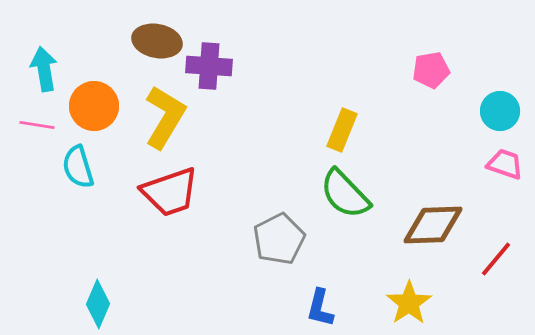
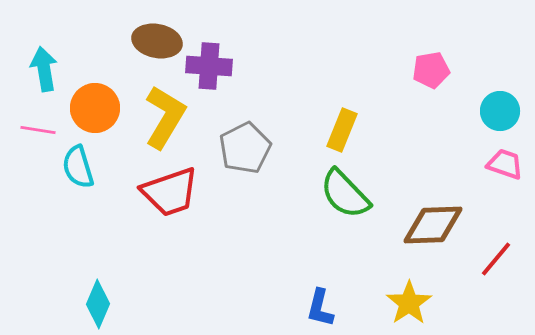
orange circle: moved 1 px right, 2 px down
pink line: moved 1 px right, 5 px down
gray pentagon: moved 34 px left, 91 px up
